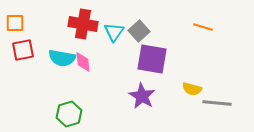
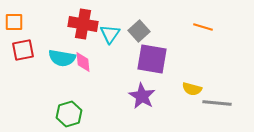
orange square: moved 1 px left, 1 px up
cyan triangle: moved 4 px left, 2 px down
